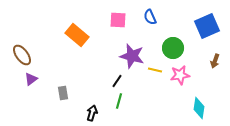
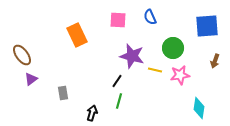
blue square: rotated 20 degrees clockwise
orange rectangle: rotated 25 degrees clockwise
